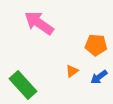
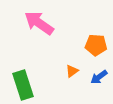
green rectangle: rotated 24 degrees clockwise
